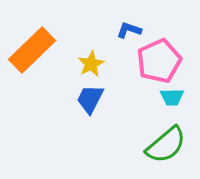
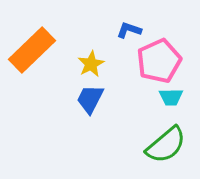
cyan trapezoid: moved 1 px left
